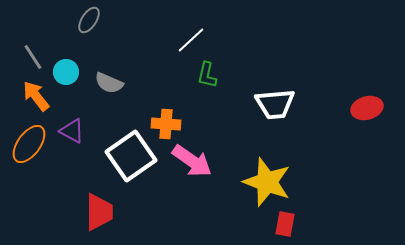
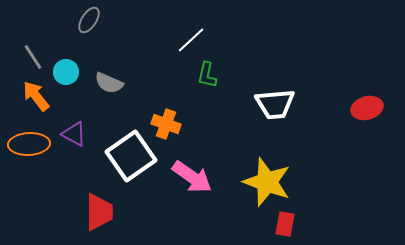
orange cross: rotated 16 degrees clockwise
purple triangle: moved 2 px right, 3 px down
orange ellipse: rotated 51 degrees clockwise
pink arrow: moved 16 px down
